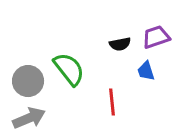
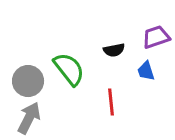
black semicircle: moved 6 px left, 6 px down
red line: moved 1 px left
gray arrow: rotated 40 degrees counterclockwise
